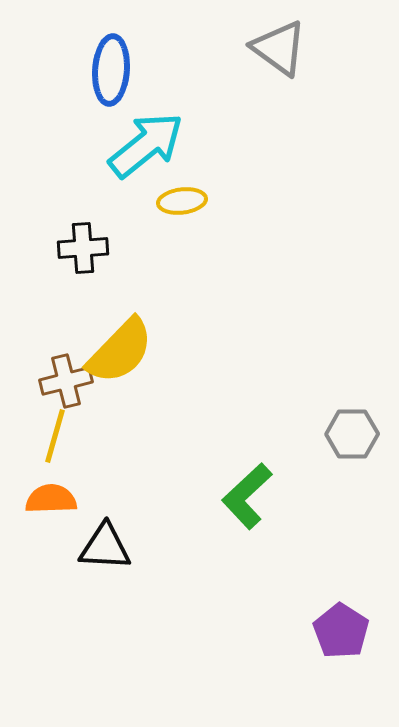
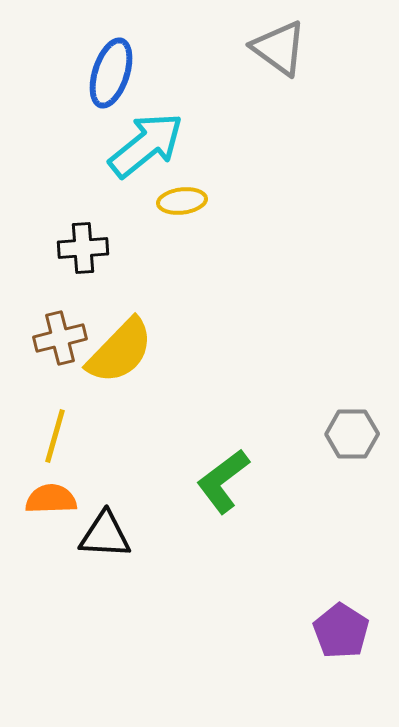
blue ellipse: moved 3 px down; rotated 14 degrees clockwise
brown cross: moved 6 px left, 43 px up
green L-shape: moved 24 px left, 15 px up; rotated 6 degrees clockwise
black triangle: moved 12 px up
